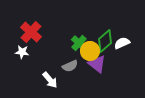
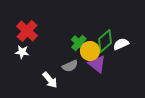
red cross: moved 4 px left, 1 px up
white semicircle: moved 1 px left, 1 px down
